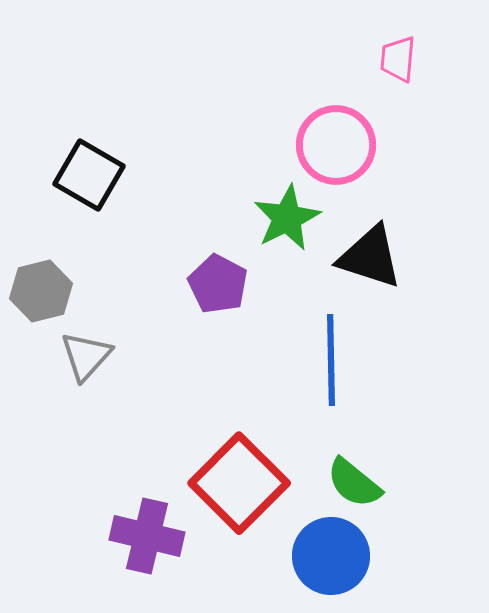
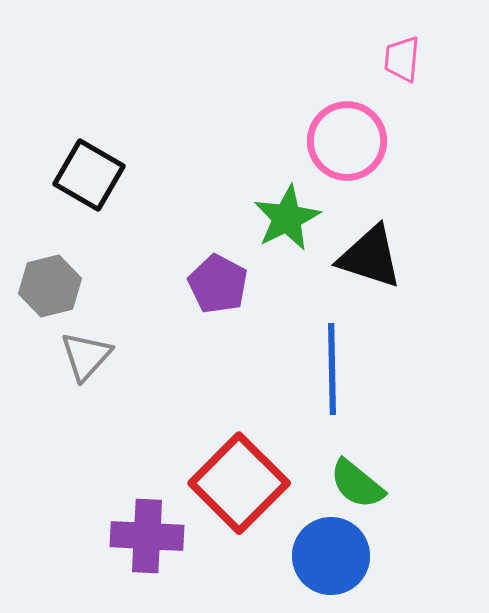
pink trapezoid: moved 4 px right
pink circle: moved 11 px right, 4 px up
gray hexagon: moved 9 px right, 5 px up
blue line: moved 1 px right, 9 px down
green semicircle: moved 3 px right, 1 px down
purple cross: rotated 10 degrees counterclockwise
